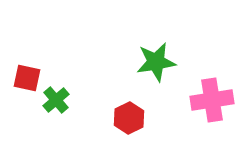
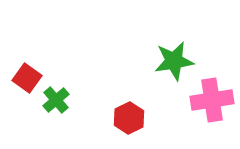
green star: moved 18 px right, 1 px up
red square: rotated 24 degrees clockwise
